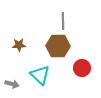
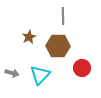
gray line: moved 5 px up
brown star: moved 10 px right, 8 px up; rotated 24 degrees counterclockwise
cyan triangle: rotated 30 degrees clockwise
gray arrow: moved 11 px up
